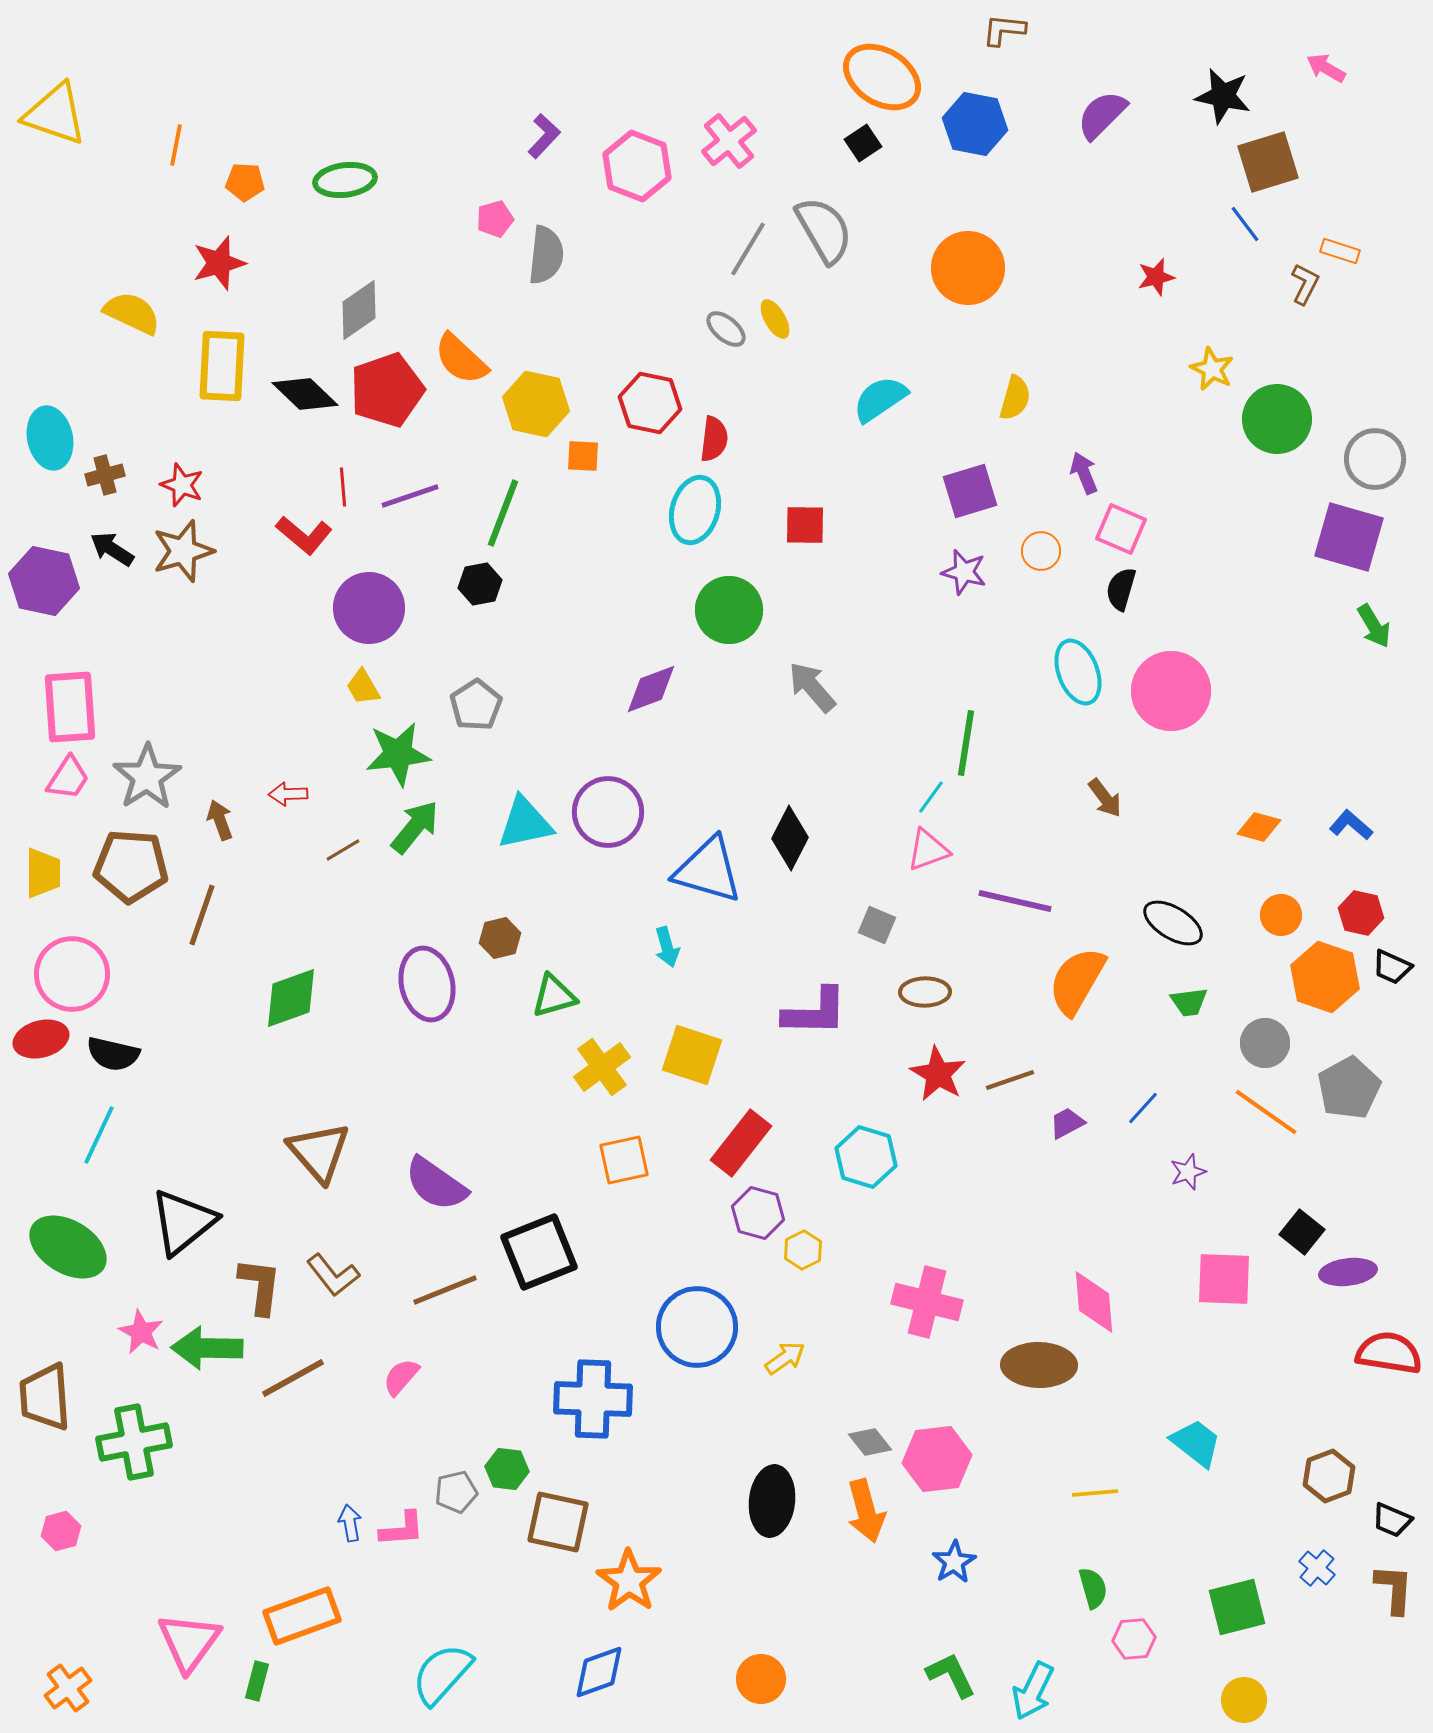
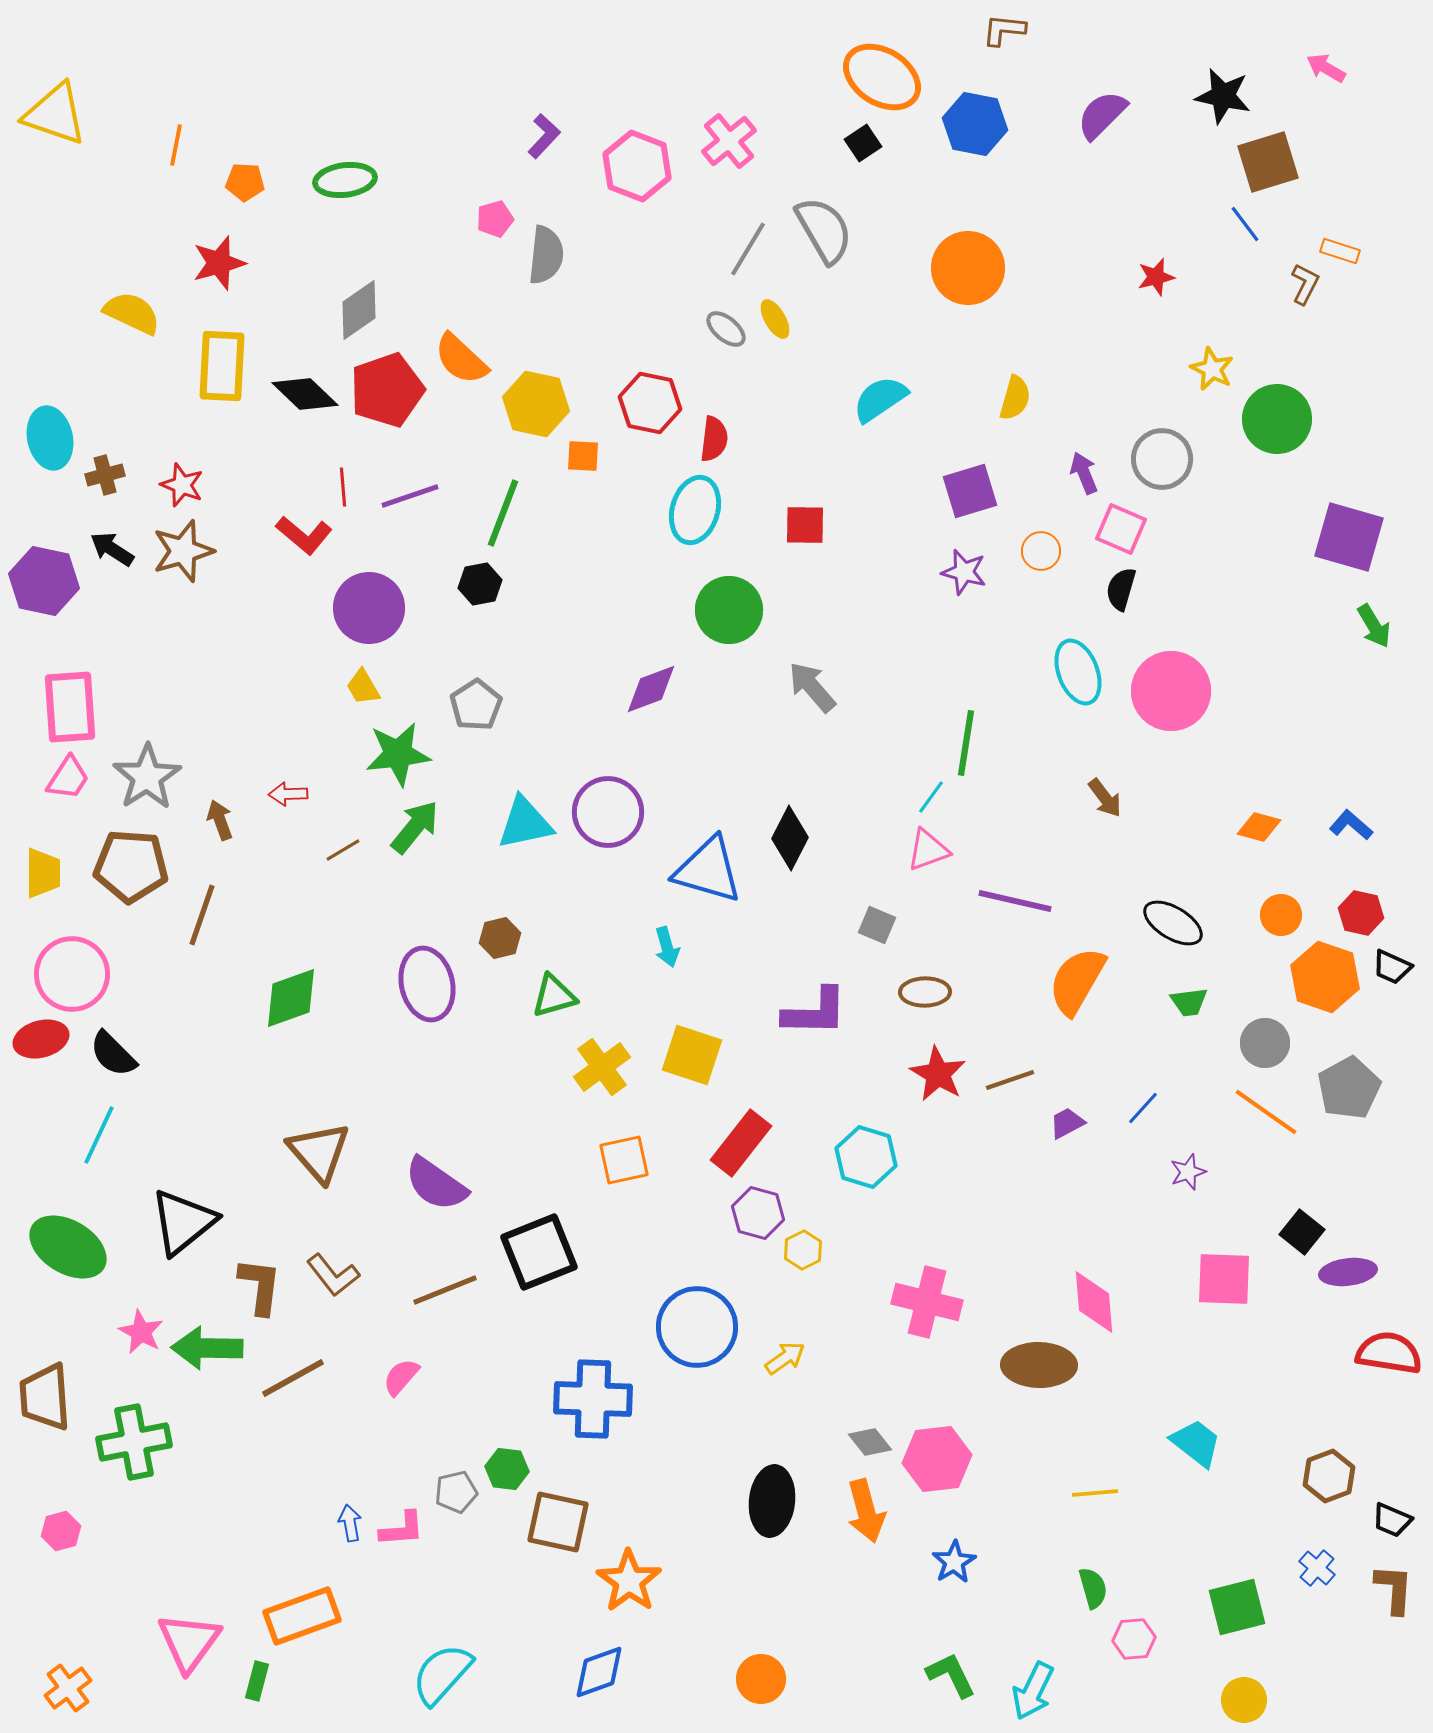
gray circle at (1375, 459): moved 213 px left
black semicircle at (113, 1054): rotated 32 degrees clockwise
